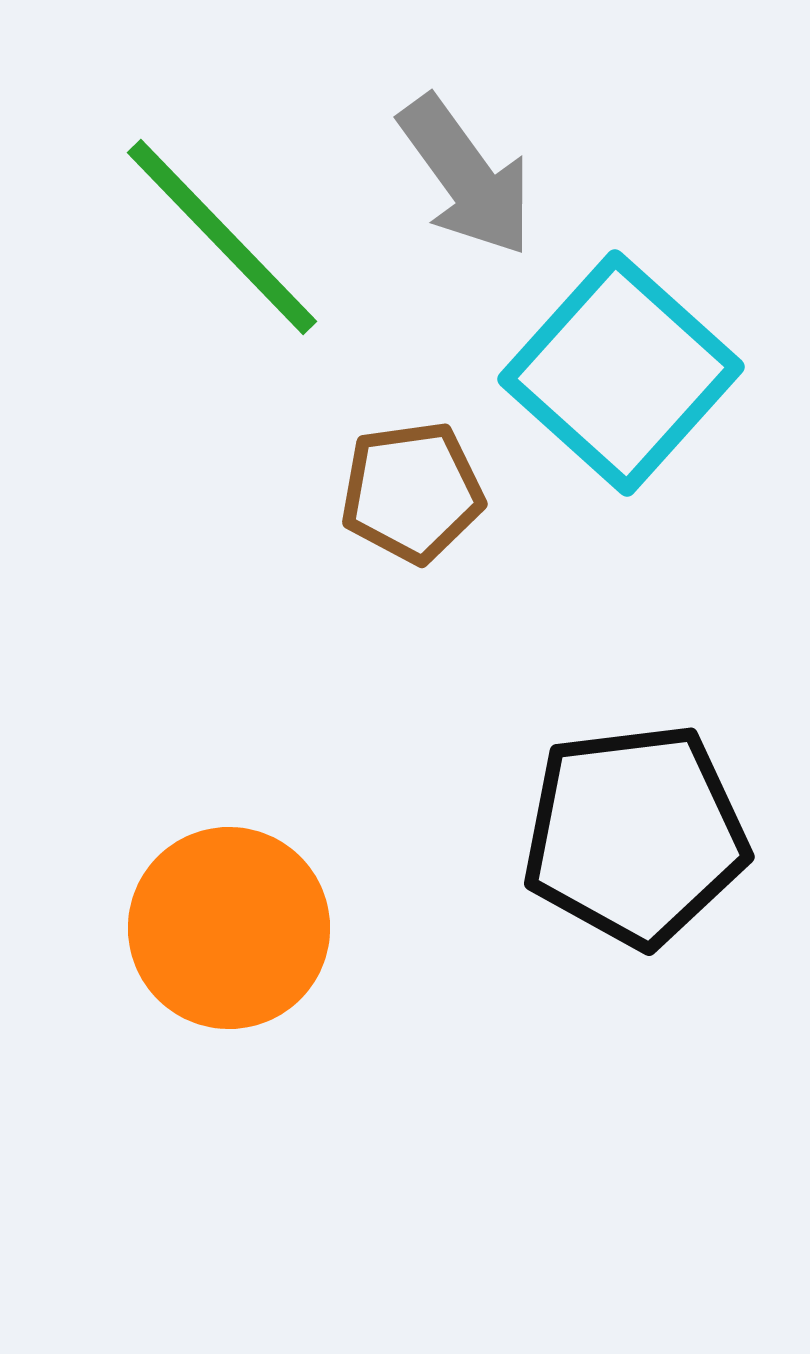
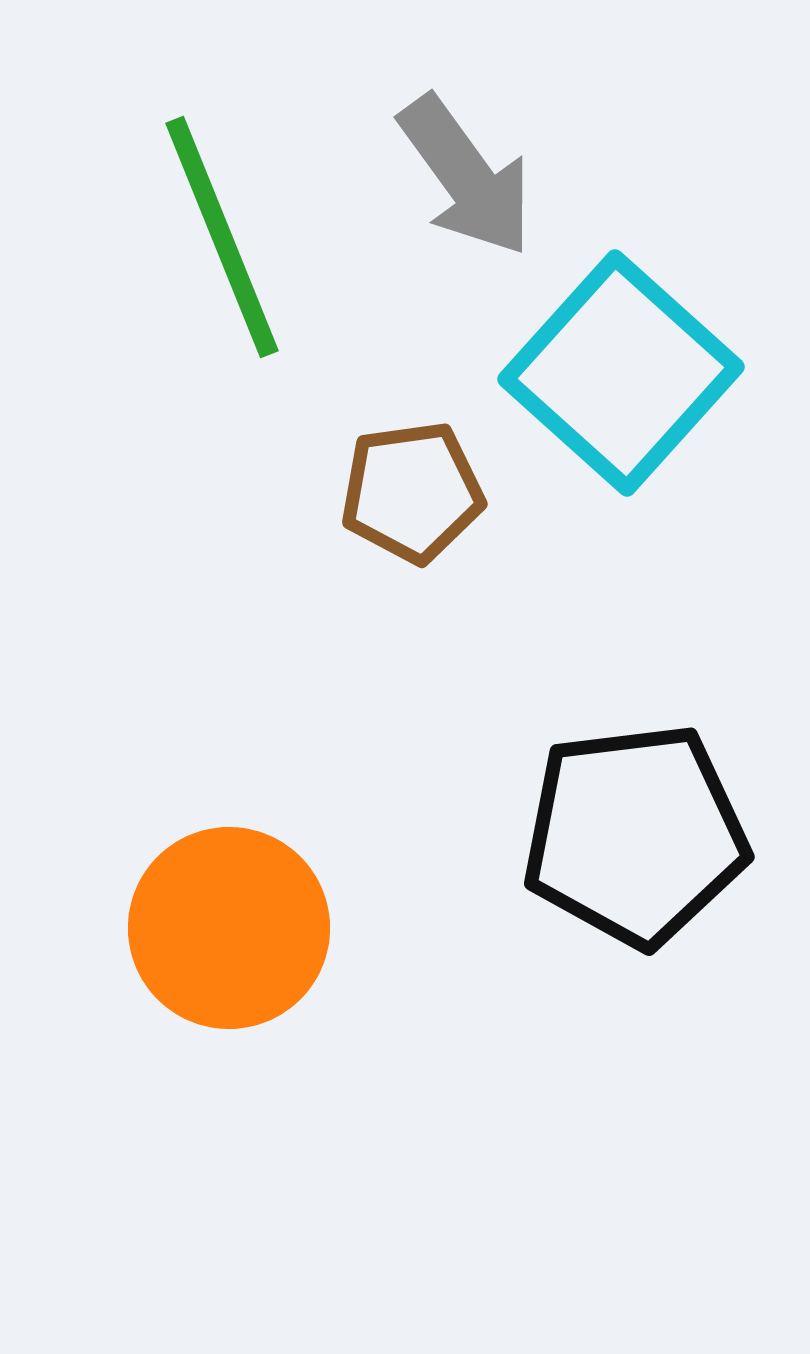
green line: rotated 22 degrees clockwise
